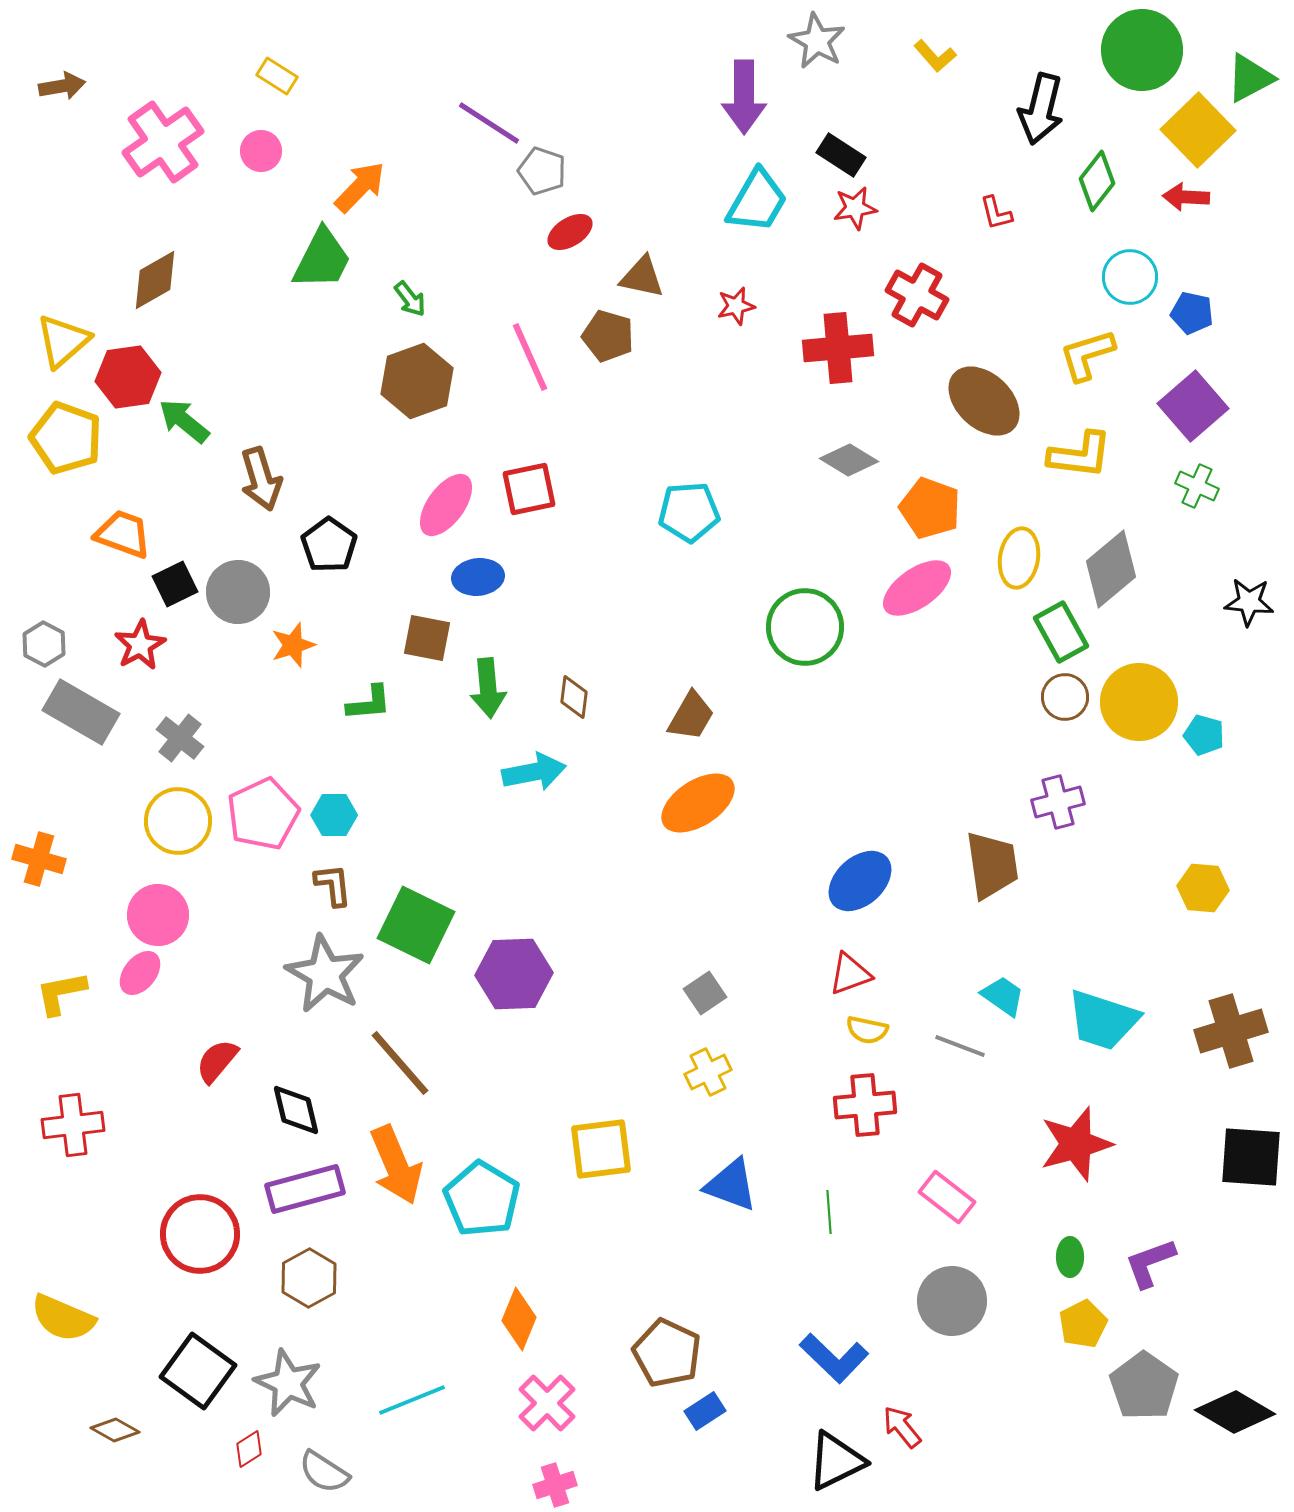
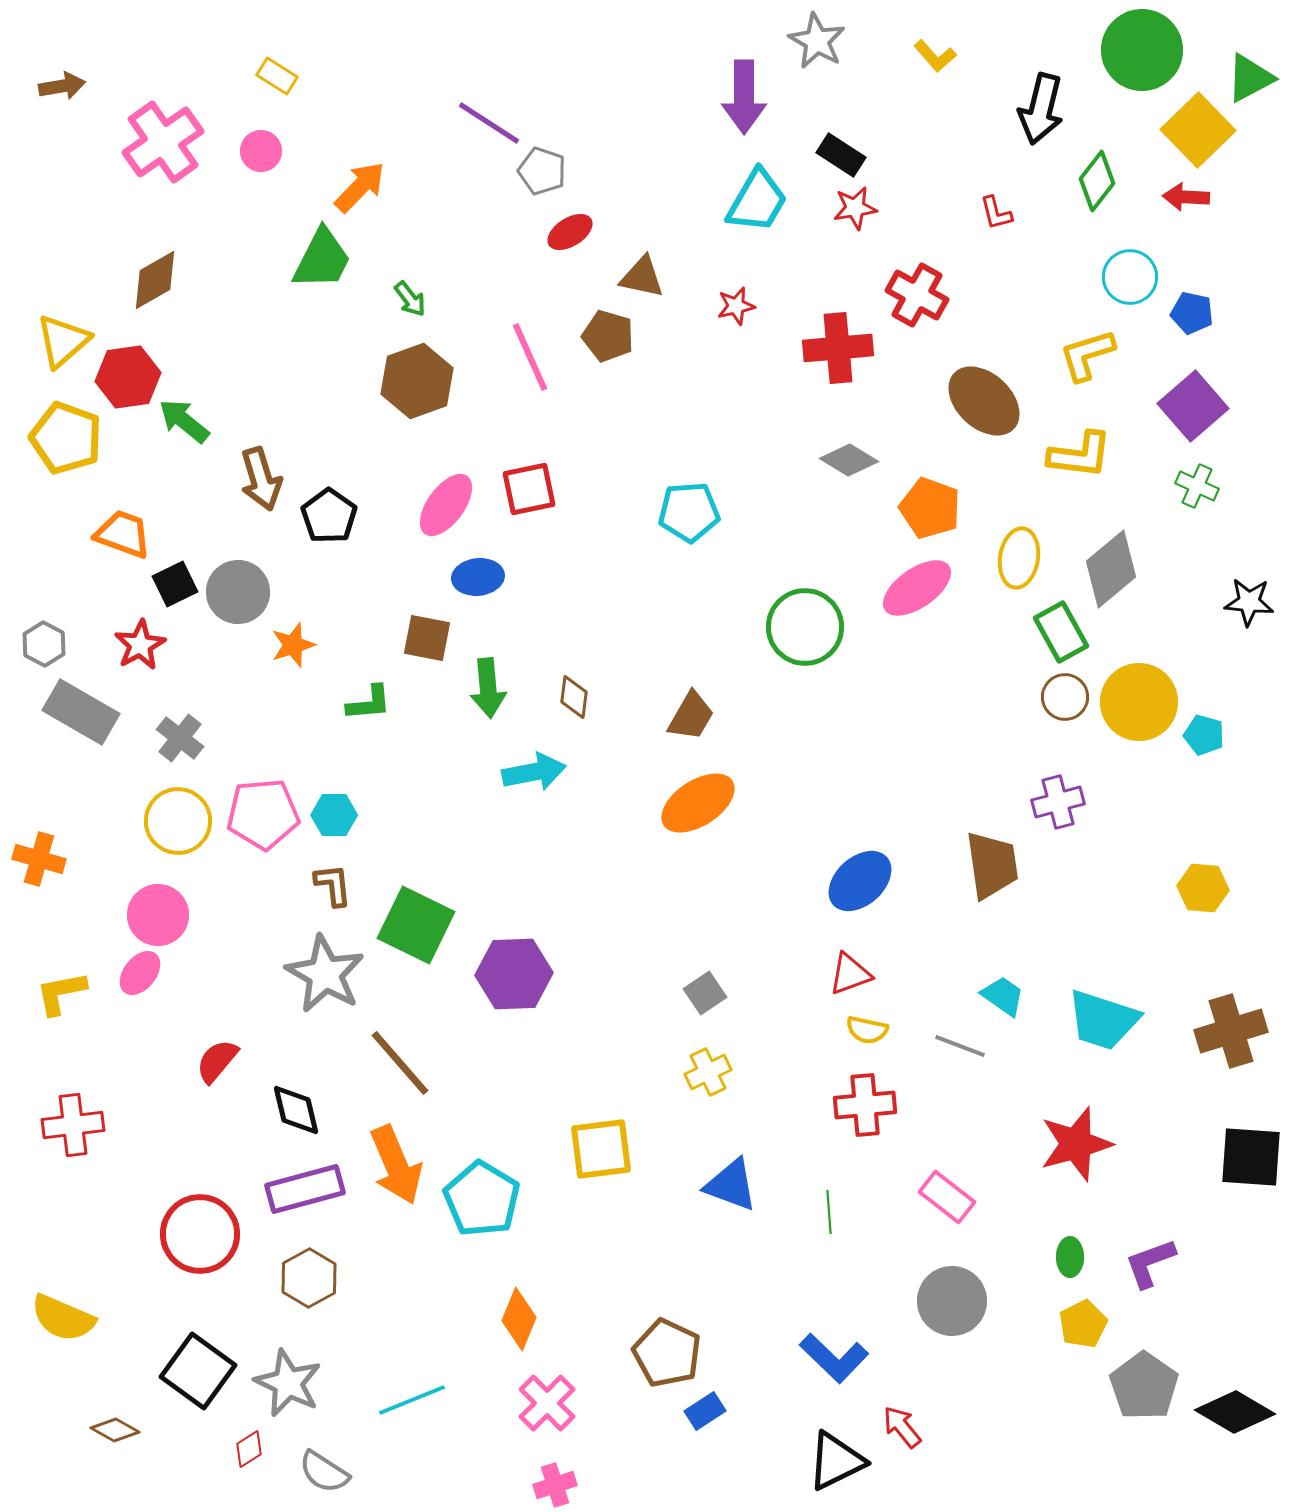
black pentagon at (329, 545): moved 29 px up
pink pentagon at (263, 814): rotated 20 degrees clockwise
